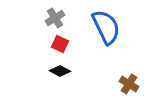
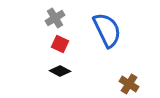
blue semicircle: moved 1 px right, 3 px down
